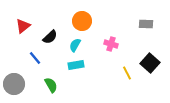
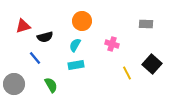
red triangle: rotated 21 degrees clockwise
black semicircle: moved 5 px left; rotated 28 degrees clockwise
pink cross: moved 1 px right
black square: moved 2 px right, 1 px down
